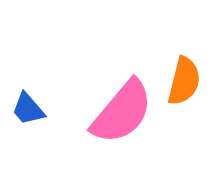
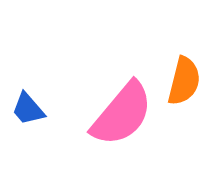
pink semicircle: moved 2 px down
